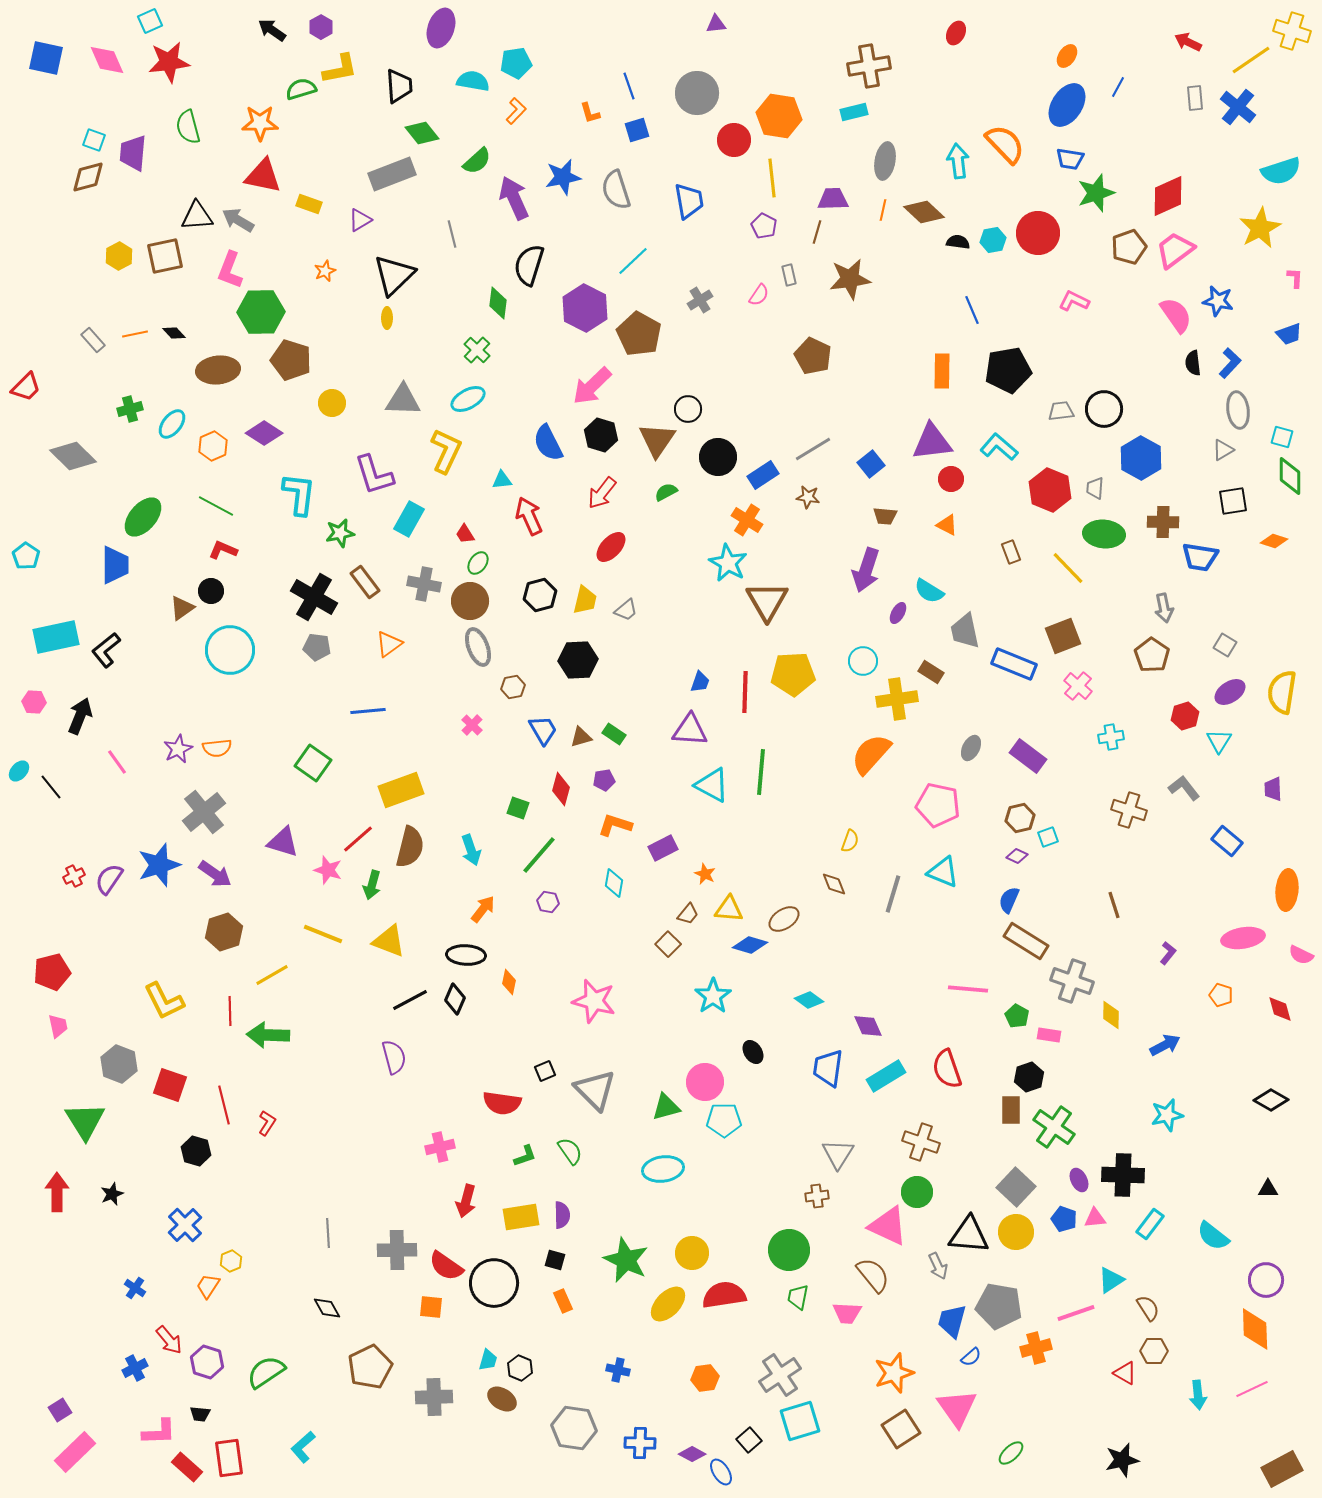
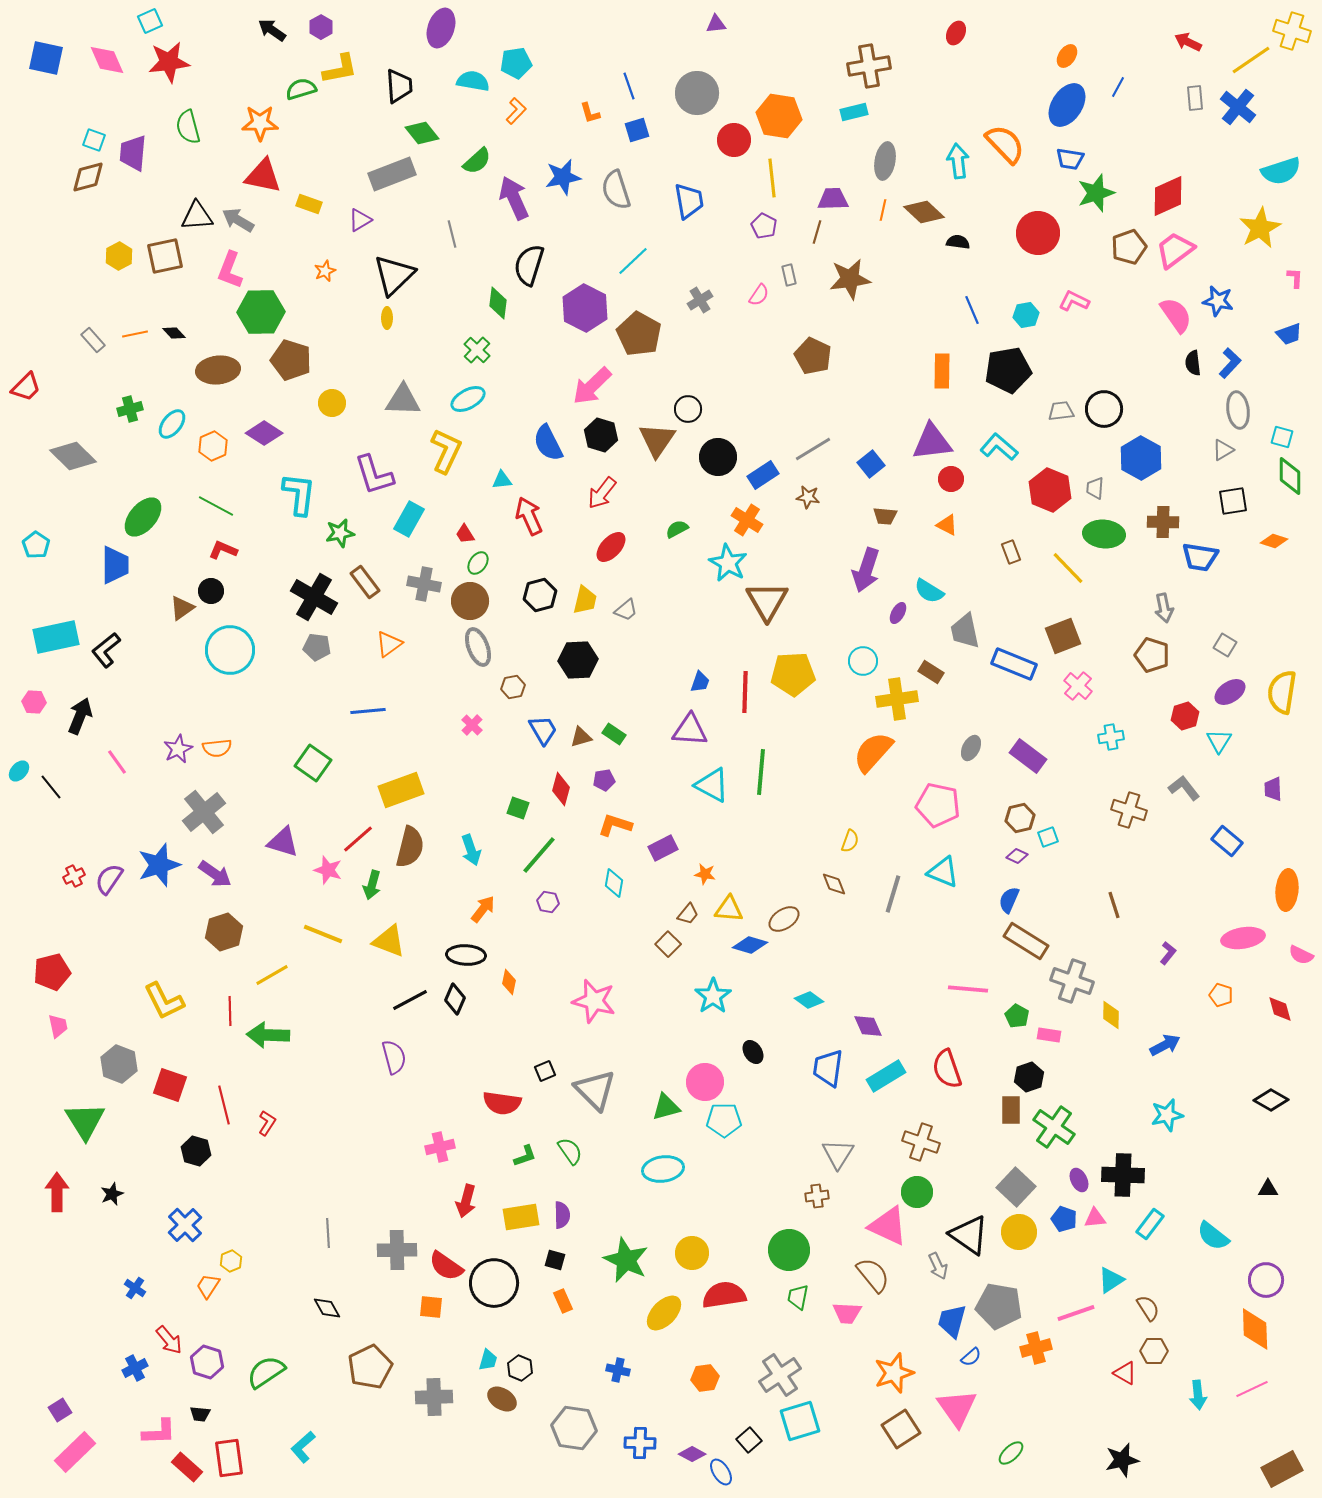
cyan hexagon at (993, 240): moved 33 px right, 75 px down
green semicircle at (666, 492): moved 11 px right, 37 px down
cyan pentagon at (26, 556): moved 10 px right, 11 px up
brown pentagon at (1152, 655): rotated 16 degrees counterclockwise
orange semicircle at (871, 754): moved 2 px right, 2 px up
orange star at (705, 874): rotated 15 degrees counterclockwise
yellow circle at (1016, 1232): moved 3 px right
black triangle at (969, 1235): rotated 30 degrees clockwise
yellow ellipse at (668, 1304): moved 4 px left, 9 px down
